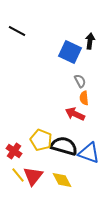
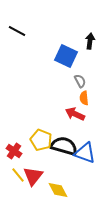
blue square: moved 4 px left, 4 px down
blue triangle: moved 4 px left
yellow diamond: moved 4 px left, 10 px down
